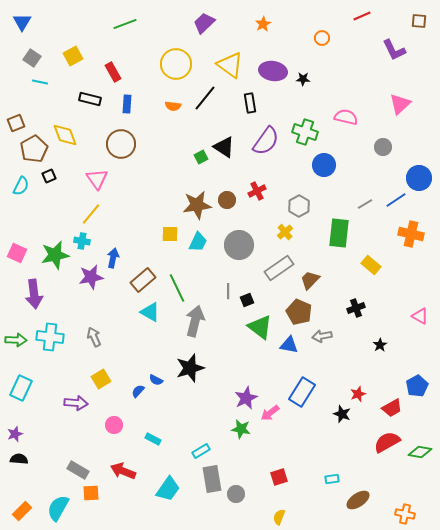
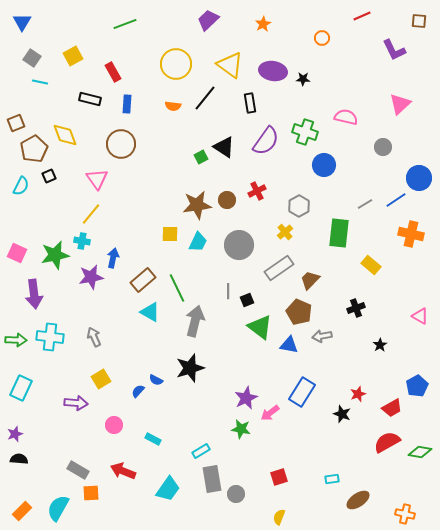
purple trapezoid at (204, 23): moved 4 px right, 3 px up
